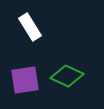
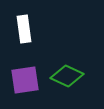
white rectangle: moved 6 px left, 2 px down; rotated 24 degrees clockwise
